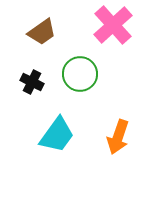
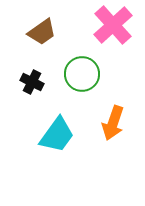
green circle: moved 2 px right
orange arrow: moved 5 px left, 14 px up
